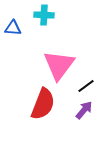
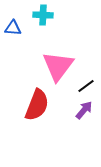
cyan cross: moved 1 px left
pink triangle: moved 1 px left, 1 px down
red semicircle: moved 6 px left, 1 px down
